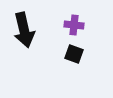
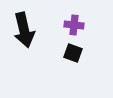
black square: moved 1 px left, 1 px up
